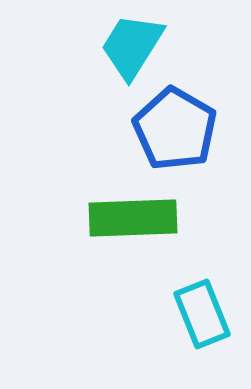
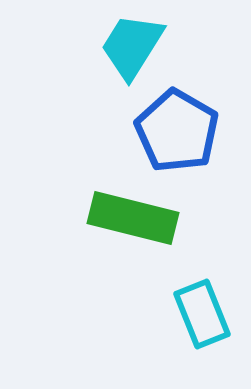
blue pentagon: moved 2 px right, 2 px down
green rectangle: rotated 16 degrees clockwise
